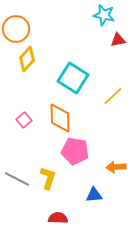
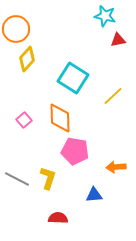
cyan star: moved 1 px right, 1 px down
